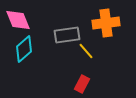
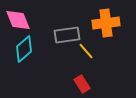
red rectangle: rotated 60 degrees counterclockwise
